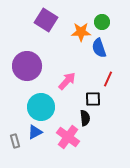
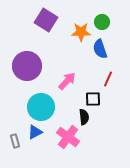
blue semicircle: moved 1 px right, 1 px down
black semicircle: moved 1 px left, 1 px up
